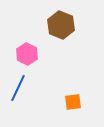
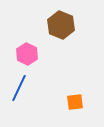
blue line: moved 1 px right
orange square: moved 2 px right
